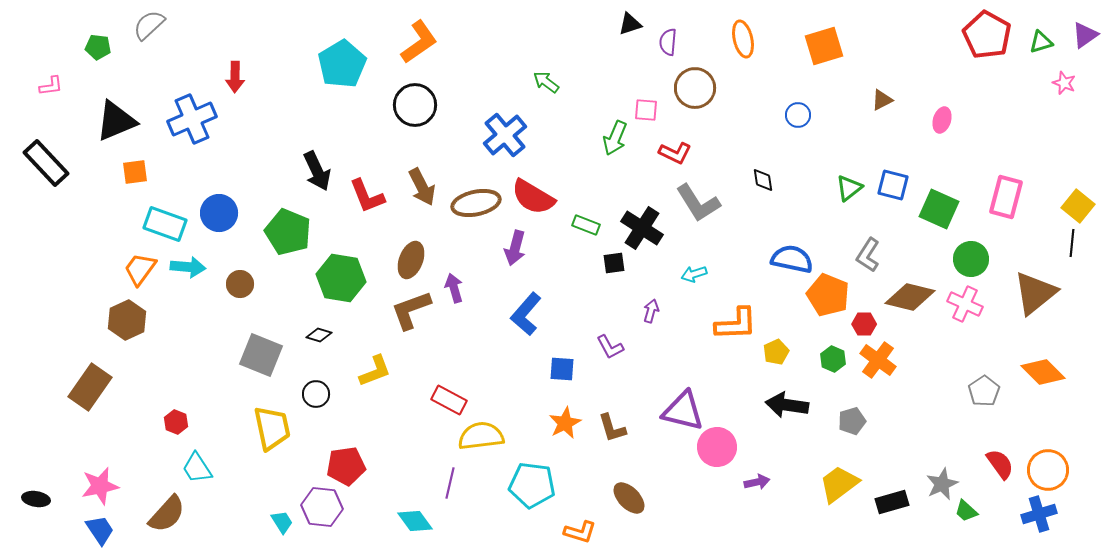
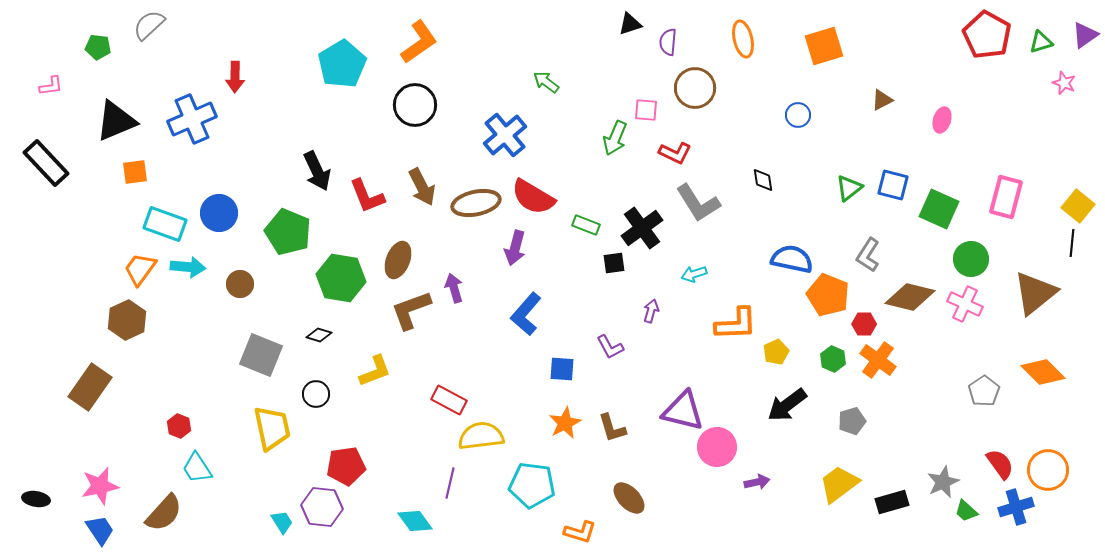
black cross at (642, 228): rotated 21 degrees clockwise
brown ellipse at (411, 260): moved 13 px left
black arrow at (787, 405): rotated 45 degrees counterclockwise
red hexagon at (176, 422): moved 3 px right, 4 px down
gray star at (942, 484): moved 1 px right, 2 px up
brown semicircle at (167, 514): moved 3 px left, 1 px up
blue cross at (1039, 514): moved 23 px left, 7 px up
